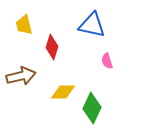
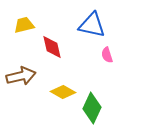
yellow trapezoid: rotated 90 degrees clockwise
red diamond: rotated 30 degrees counterclockwise
pink semicircle: moved 6 px up
yellow diamond: rotated 30 degrees clockwise
